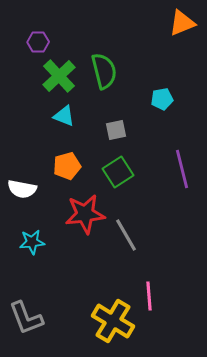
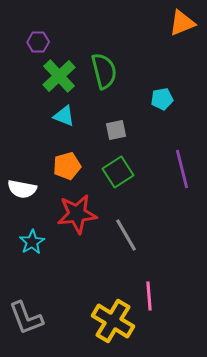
red star: moved 8 px left
cyan star: rotated 25 degrees counterclockwise
